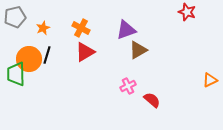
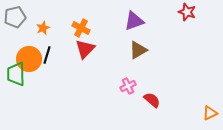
purple triangle: moved 8 px right, 9 px up
red triangle: moved 3 px up; rotated 15 degrees counterclockwise
orange triangle: moved 33 px down
